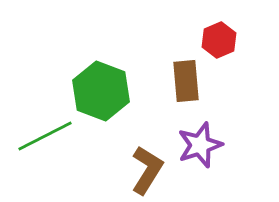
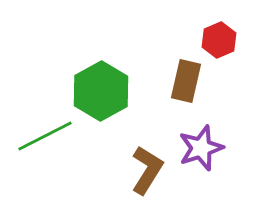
brown rectangle: rotated 18 degrees clockwise
green hexagon: rotated 10 degrees clockwise
purple star: moved 1 px right, 3 px down
